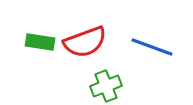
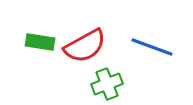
red semicircle: moved 4 px down; rotated 9 degrees counterclockwise
green cross: moved 1 px right, 2 px up
